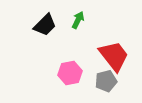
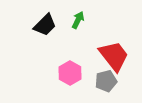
pink hexagon: rotated 20 degrees counterclockwise
